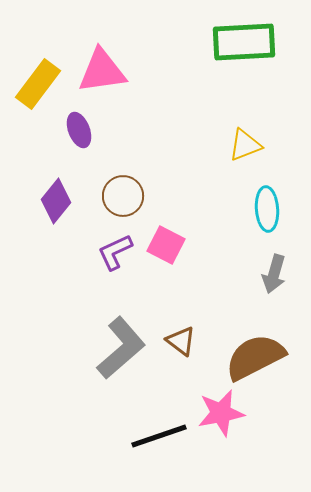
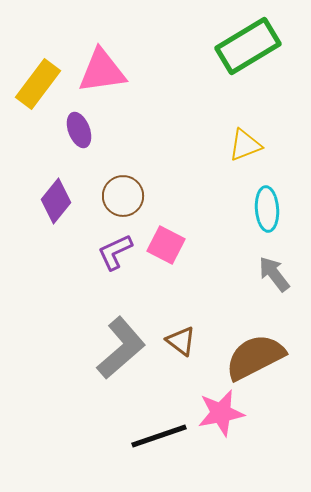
green rectangle: moved 4 px right, 4 px down; rotated 28 degrees counterclockwise
gray arrow: rotated 126 degrees clockwise
